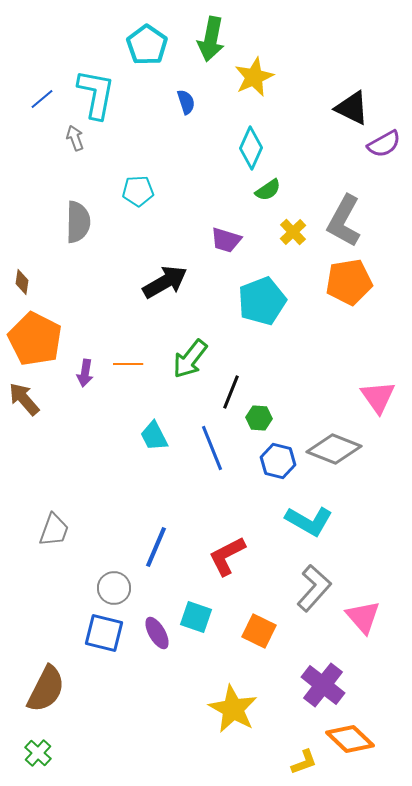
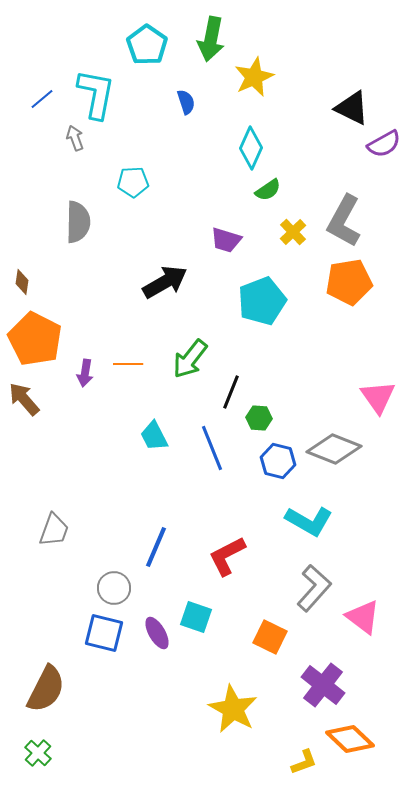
cyan pentagon at (138, 191): moved 5 px left, 9 px up
pink triangle at (363, 617): rotated 12 degrees counterclockwise
orange square at (259, 631): moved 11 px right, 6 px down
